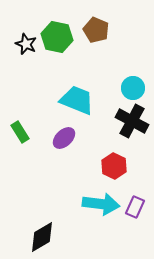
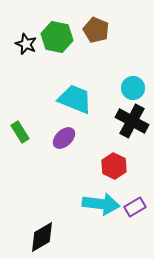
cyan trapezoid: moved 2 px left, 1 px up
purple rectangle: rotated 35 degrees clockwise
